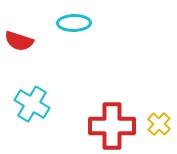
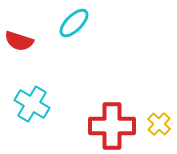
cyan ellipse: rotated 44 degrees counterclockwise
